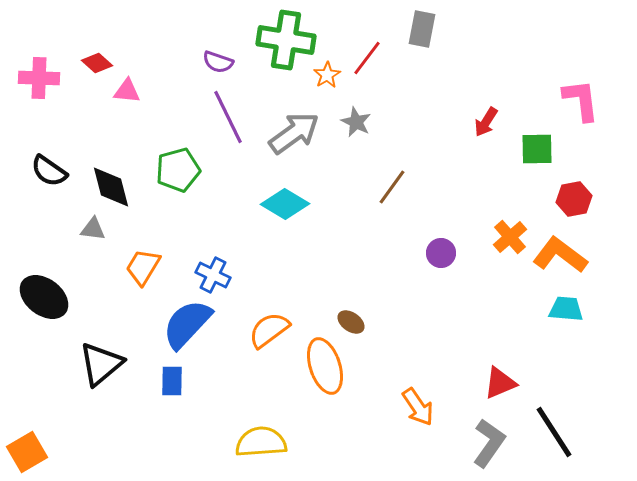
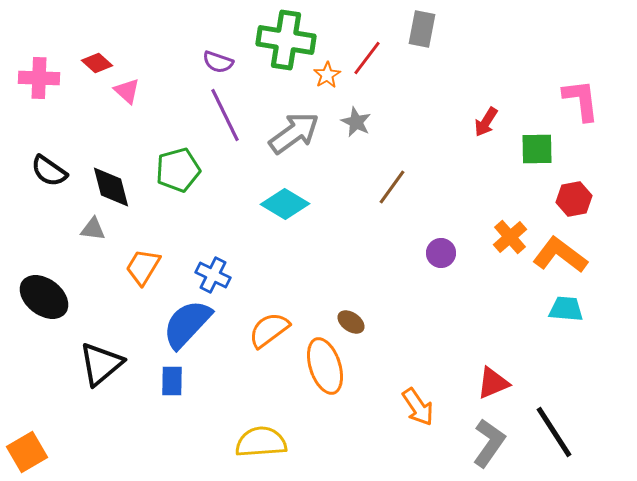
pink triangle: rotated 36 degrees clockwise
purple line: moved 3 px left, 2 px up
red triangle: moved 7 px left
